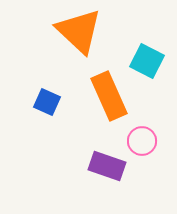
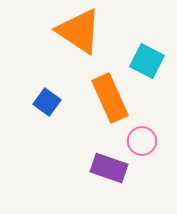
orange triangle: rotated 9 degrees counterclockwise
orange rectangle: moved 1 px right, 2 px down
blue square: rotated 12 degrees clockwise
purple rectangle: moved 2 px right, 2 px down
